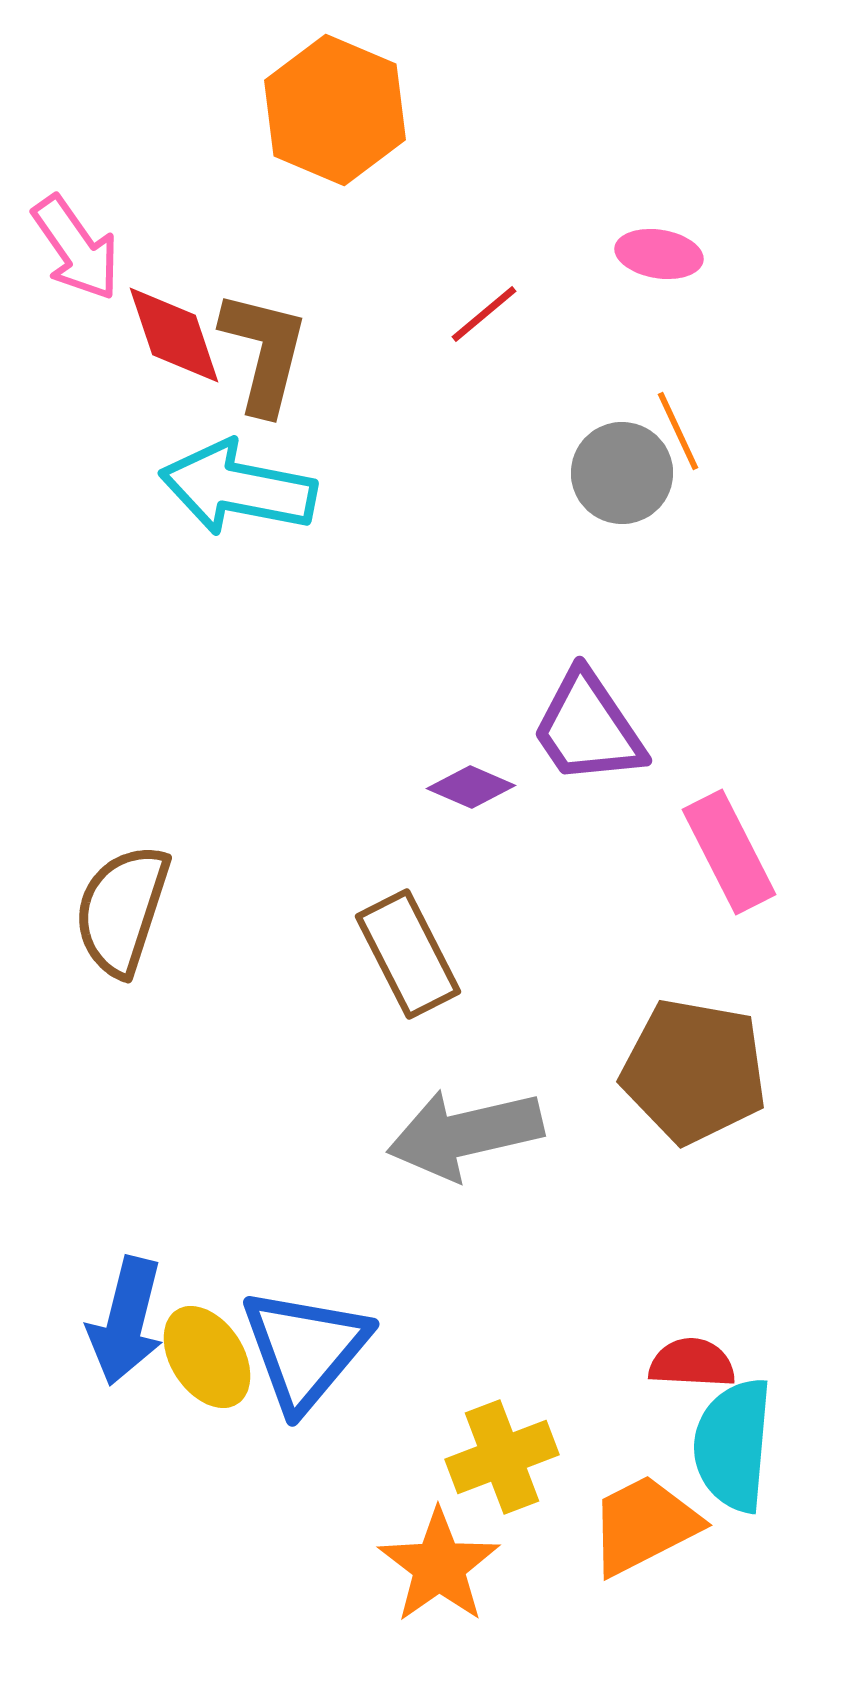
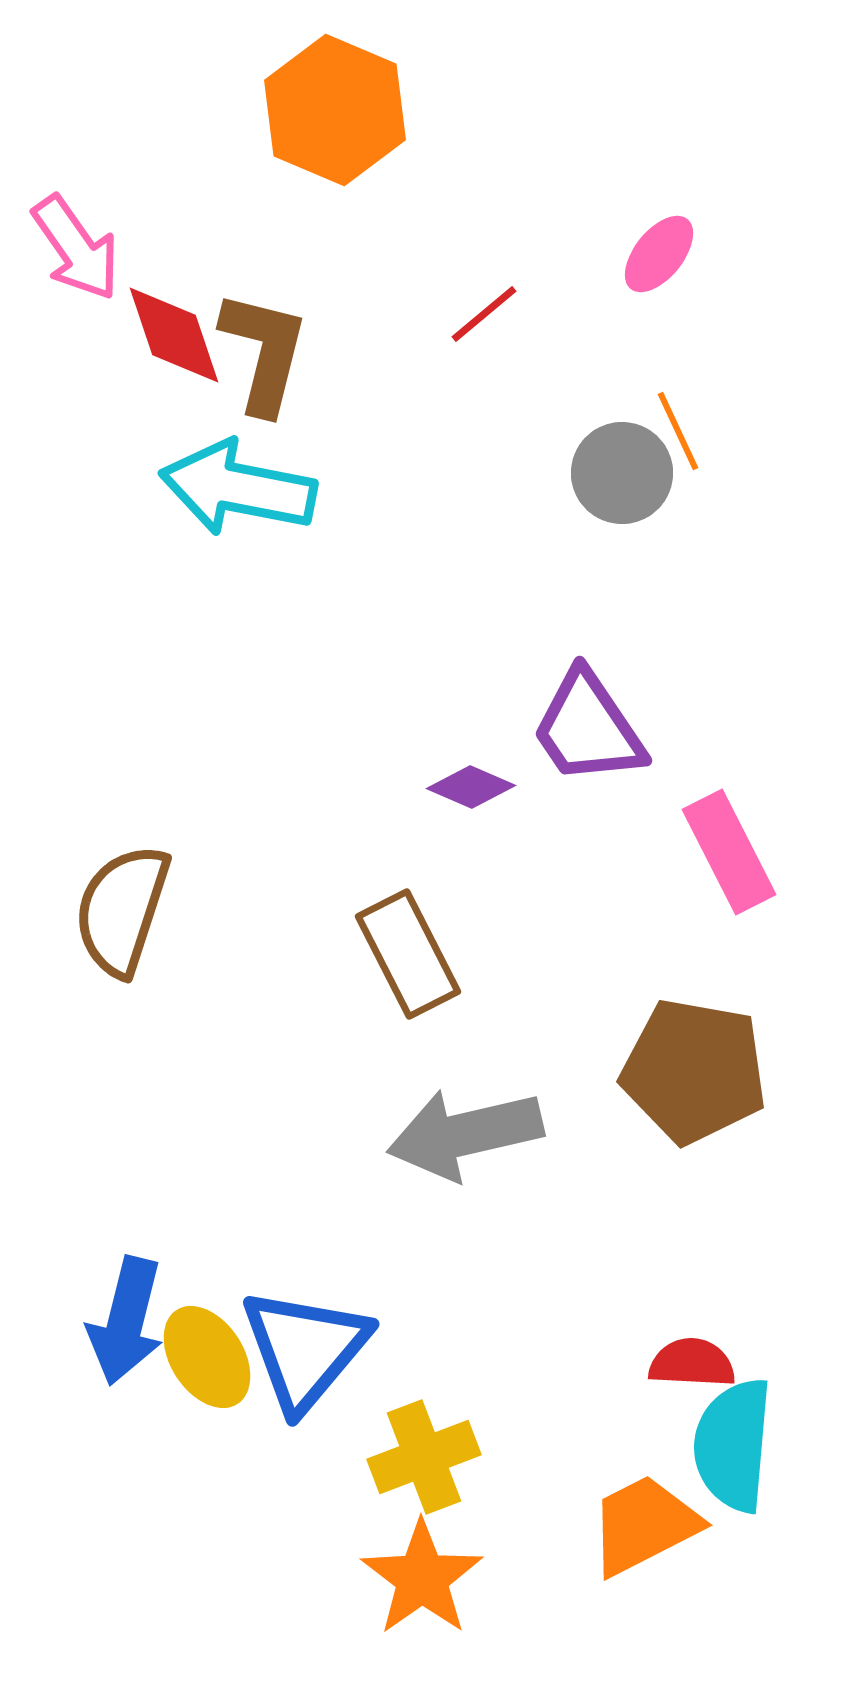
pink ellipse: rotated 60 degrees counterclockwise
yellow cross: moved 78 px left
orange star: moved 17 px left, 12 px down
